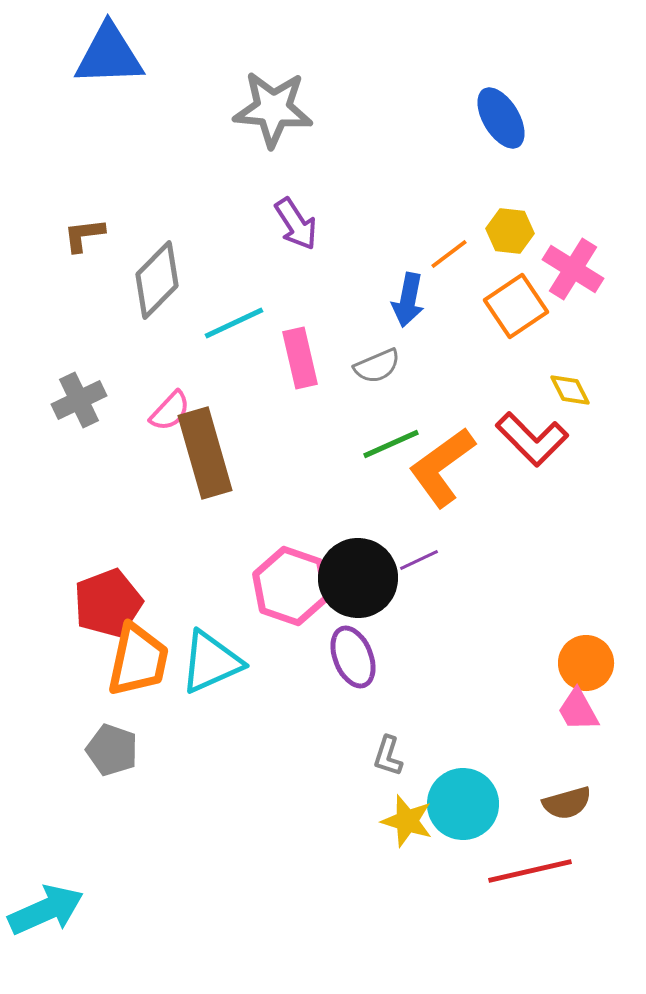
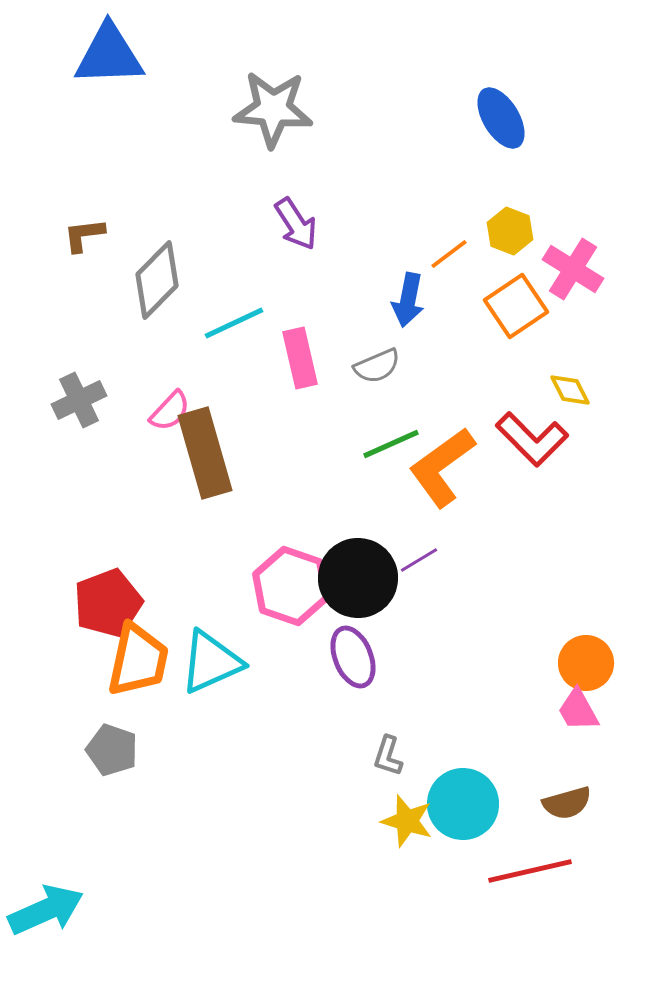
yellow hexagon: rotated 15 degrees clockwise
purple line: rotated 6 degrees counterclockwise
